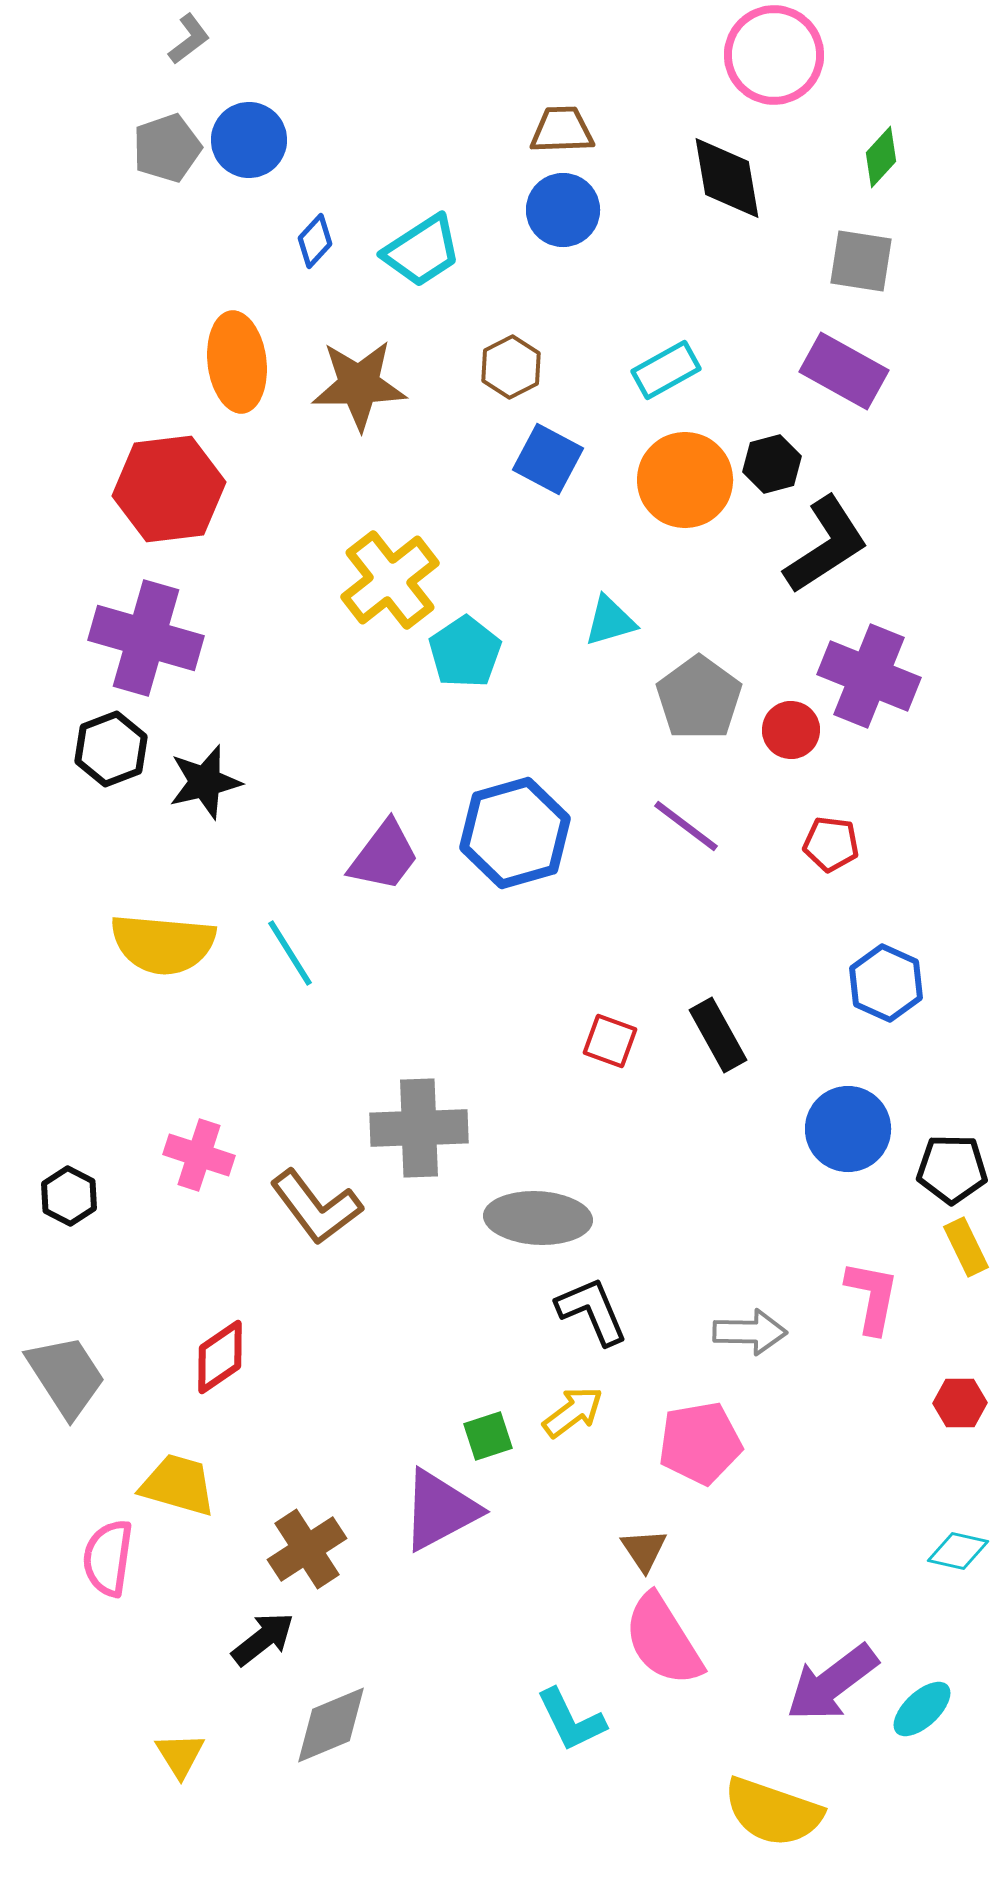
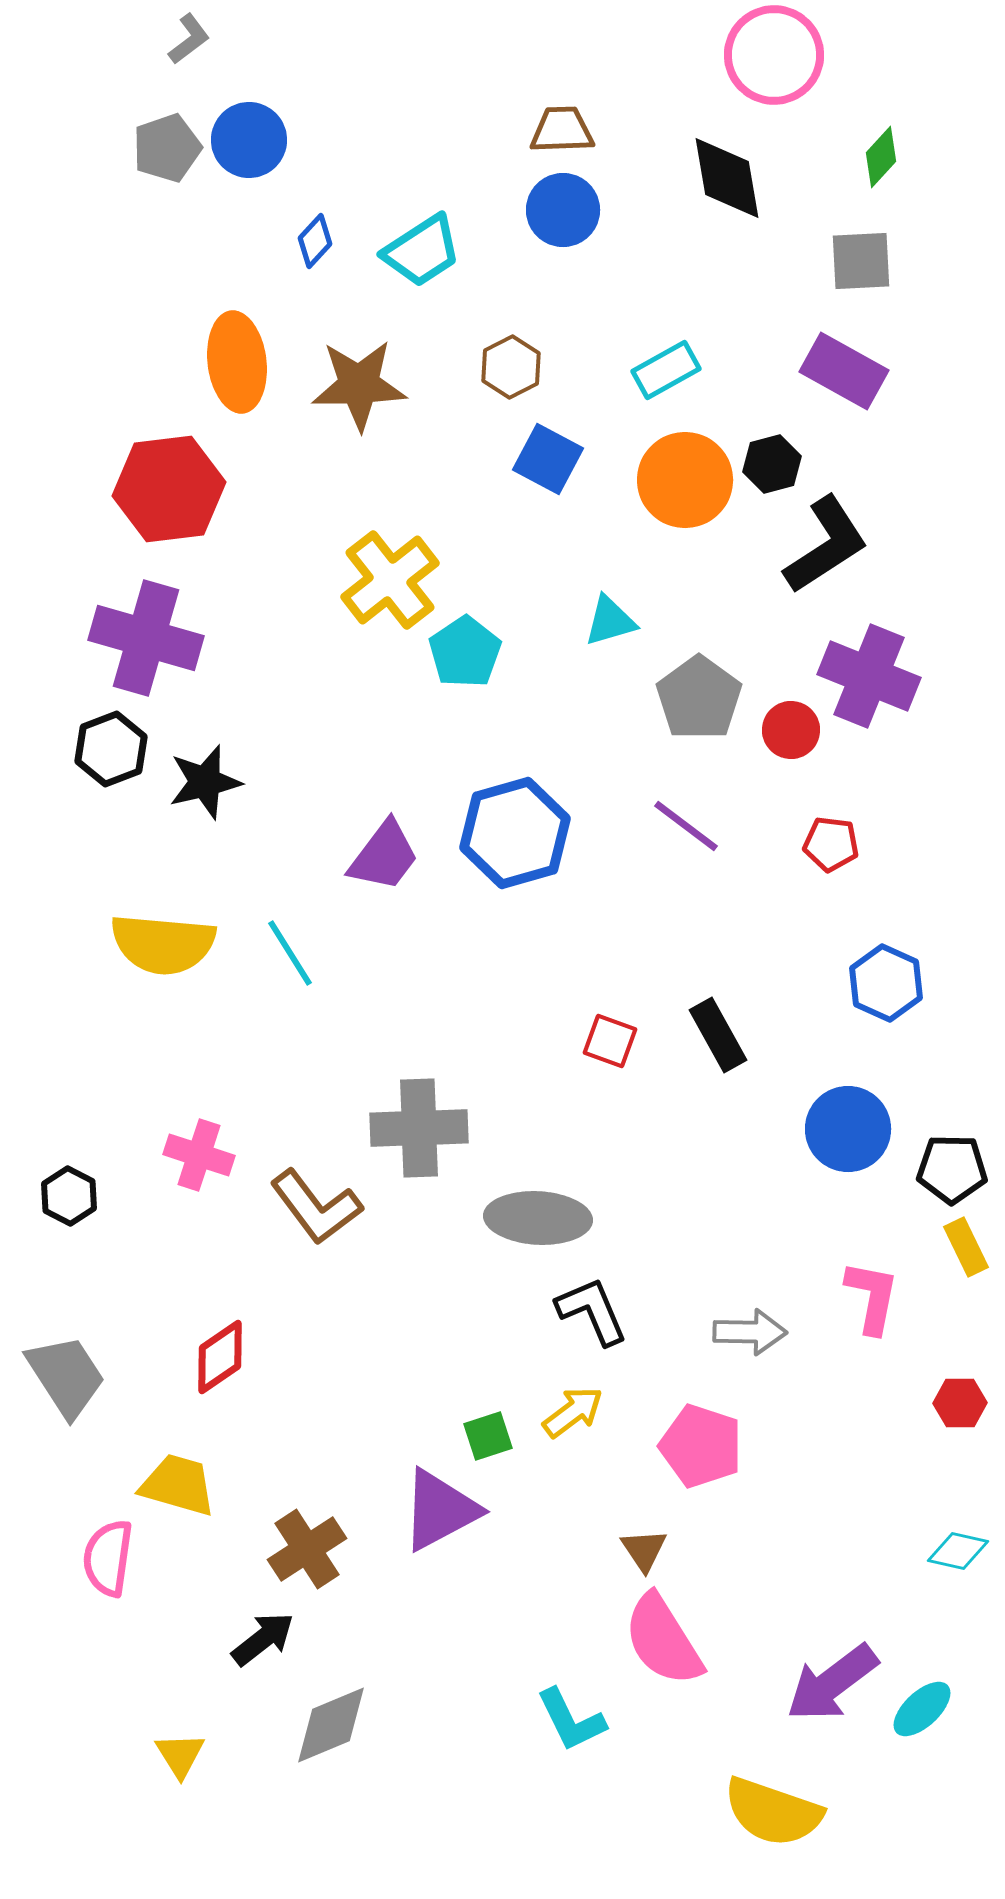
gray square at (861, 261): rotated 12 degrees counterclockwise
pink pentagon at (700, 1443): moved 1 px right, 3 px down; rotated 28 degrees clockwise
